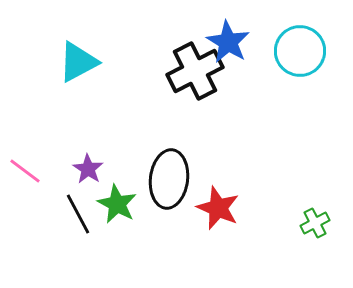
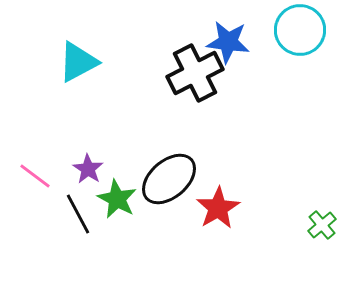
blue star: rotated 24 degrees counterclockwise
cyan circle: moved 21 px up
black cross: moved 2 px down
pink line: moved 10 px right, 5 px down
black ellipse: rotated 42 degrees clockwise
green star: moved 5 px up
red star: rotated 18 degrees clockwise
green cross: moved 7 px right, 2 px down; rotated 12 degrees counterclockwise
